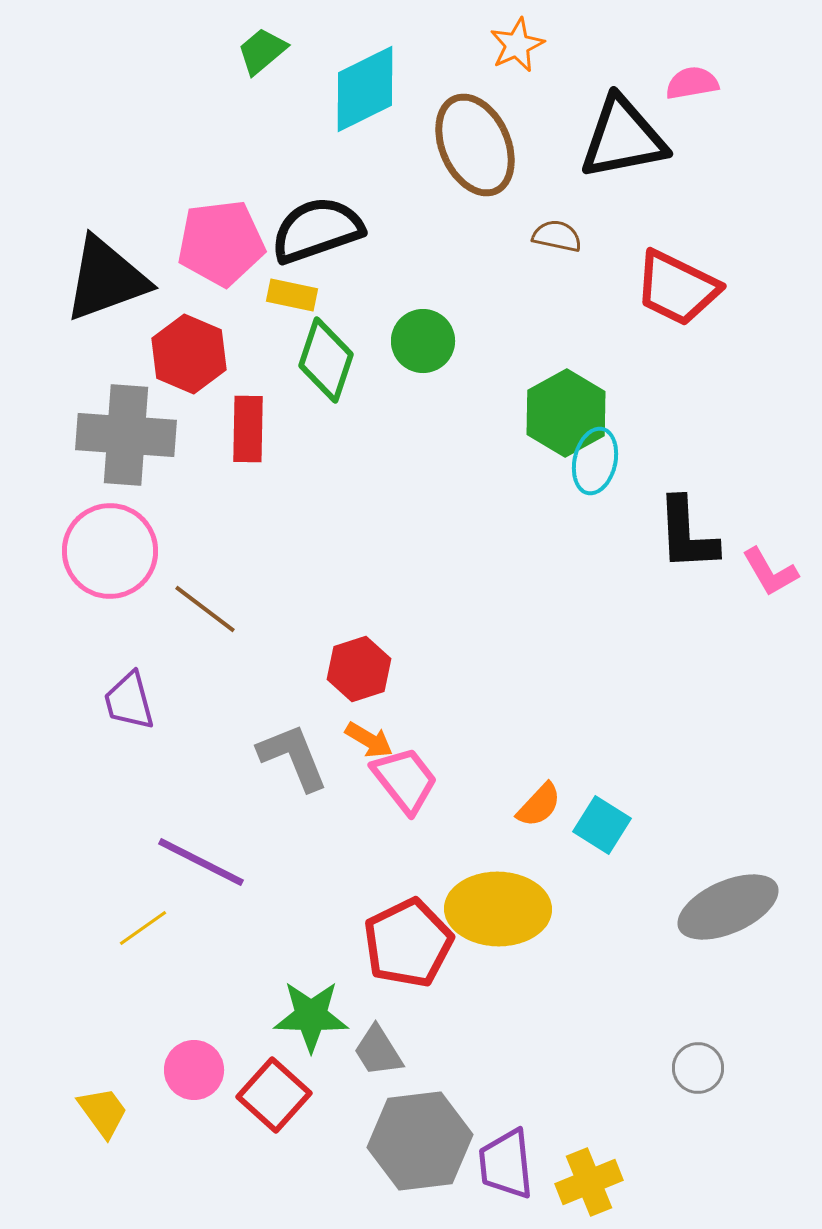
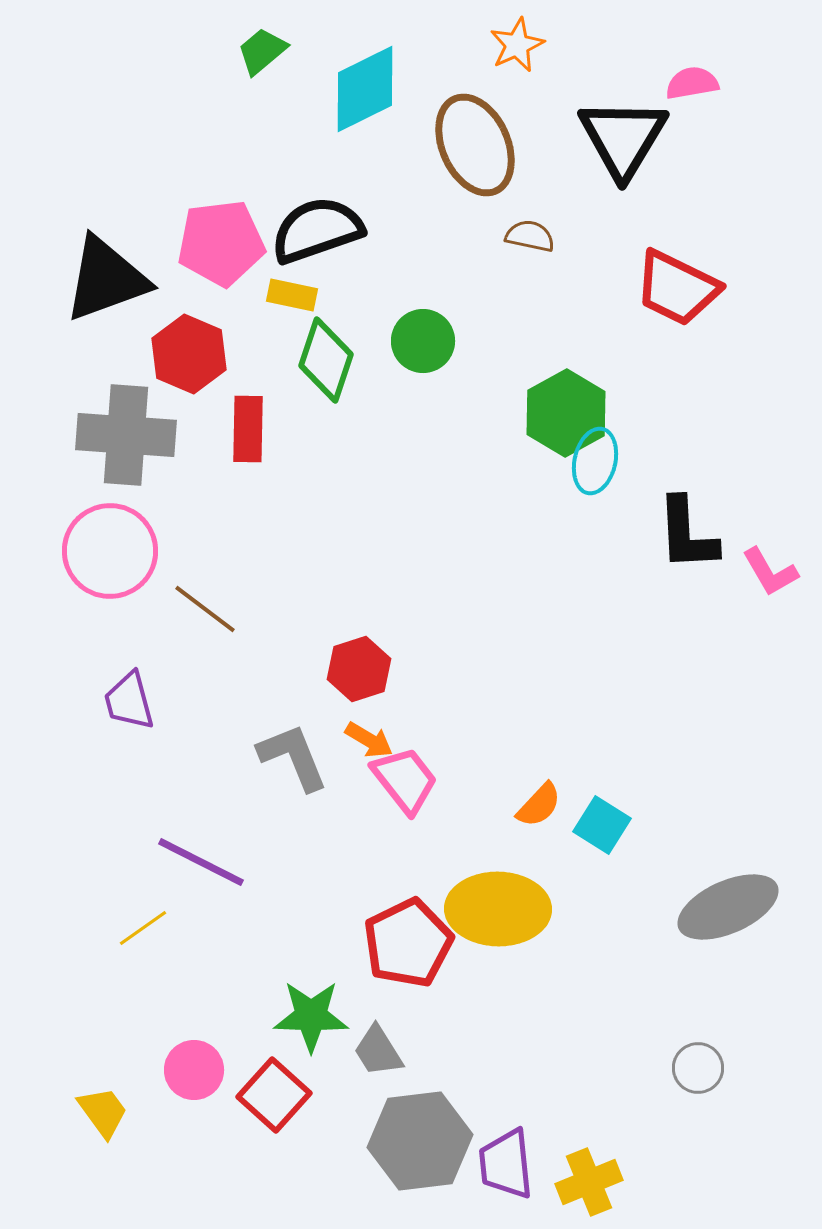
black triangle at (623, 138): rotated 48 degrees counterclockwise
brown semicircle at (557, 236): moved 27 px left
